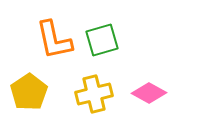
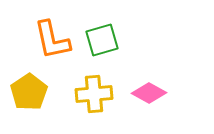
orange L-shape: moved 2 px left
yellow cross: rotated 9 degrees clockwise
